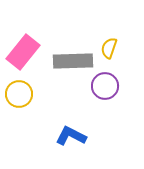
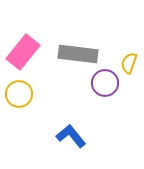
yellow semicircle: moved 20 px right, 15 px down
gray rectangle: moved 5 px right, 7 px up; rotated 9 degrees clockwise
purple circle: moved 3 px up
blue L-shape: rotated 24 degrees clockwise
